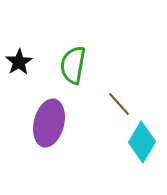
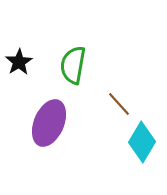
purple ellipse: rotated 9 degrees clockwise
